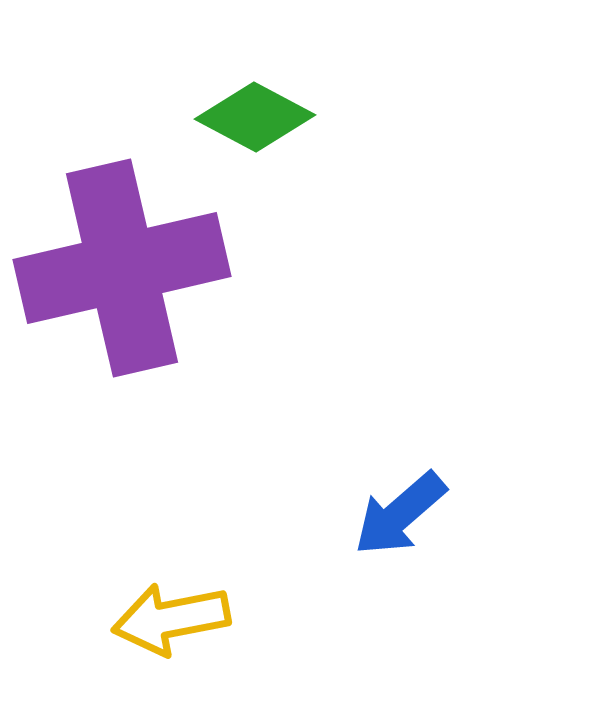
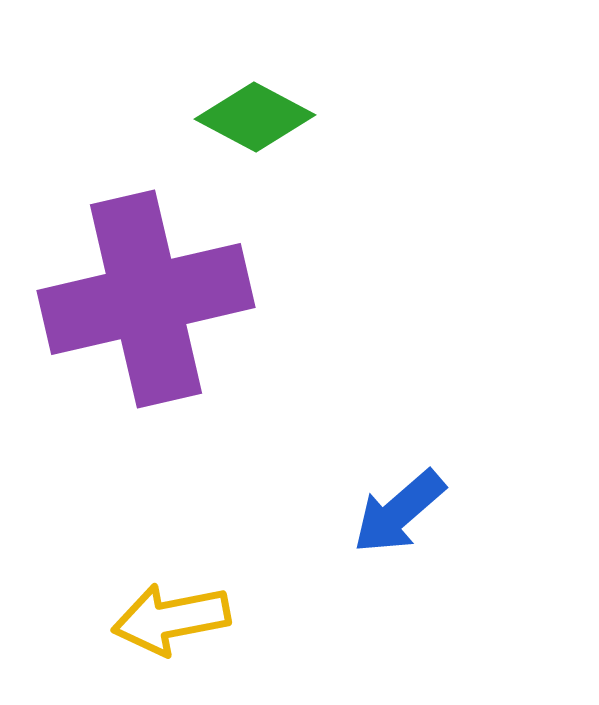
purple cross: moved 24 px right, 31 px down
blue arrow: moved 1 px left, 2 px up
